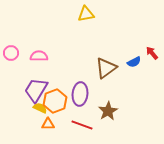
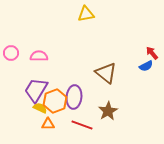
blue semicircle: moved 12 px right, 4 px down
brown triangle: moved 5 px down; rotated 45 degrees counterclockwise
purple ellipse: moved 6 px left, 3 px down
